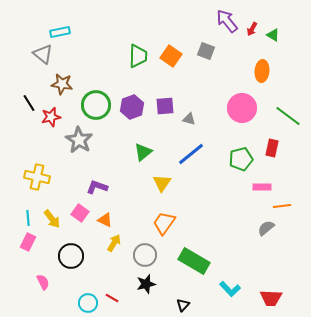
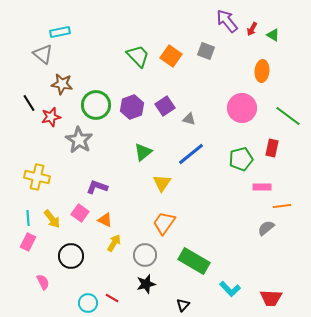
green trapezoid at (138, 56): rotated 45 degrees counterclockwise
purple square at (165, 106): rotated 30 degrees counterclockwise
